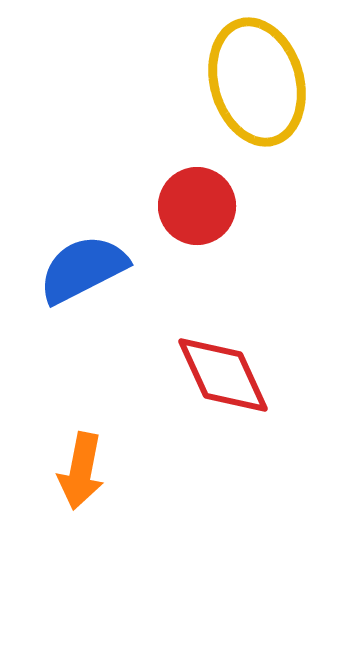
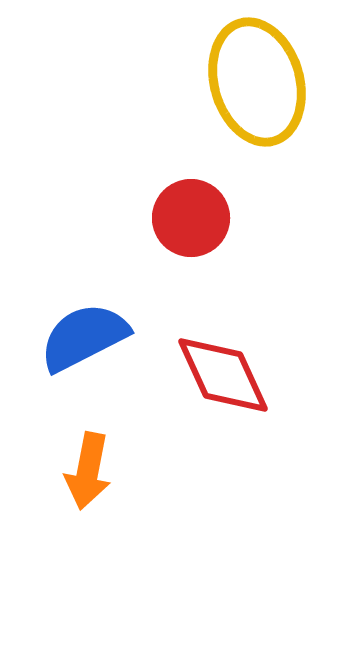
red circle: moved 6 px left, 12 px down
blue semicircle: moved 1 px right, 68 px down
orange arrow: moved 7 px right
